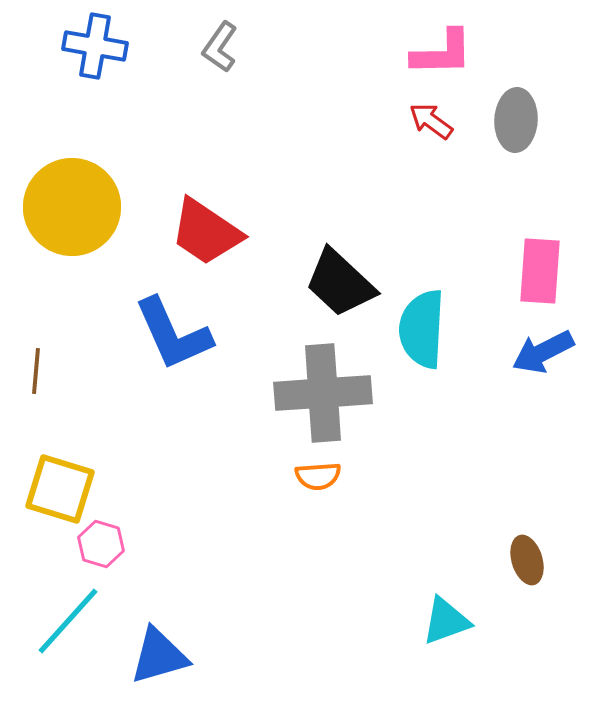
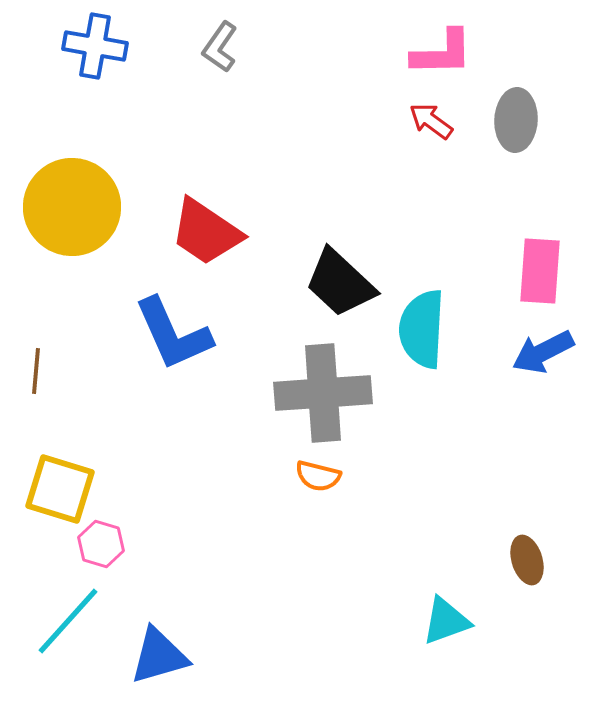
orange semicircle: rotated 18 degrees clockwise
